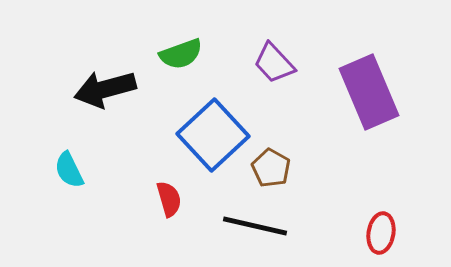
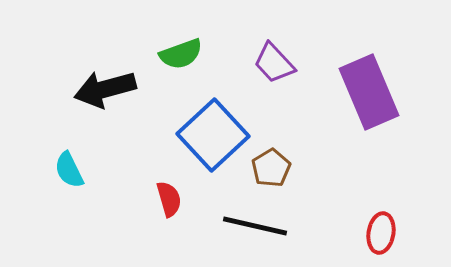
brown pentagon: rotated 12 degrees clockwise
